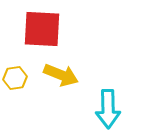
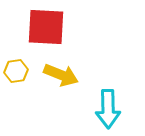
red square: moved 4 px right, 2 px up
yellow hexagon: moved 1 px right, 7 px up
